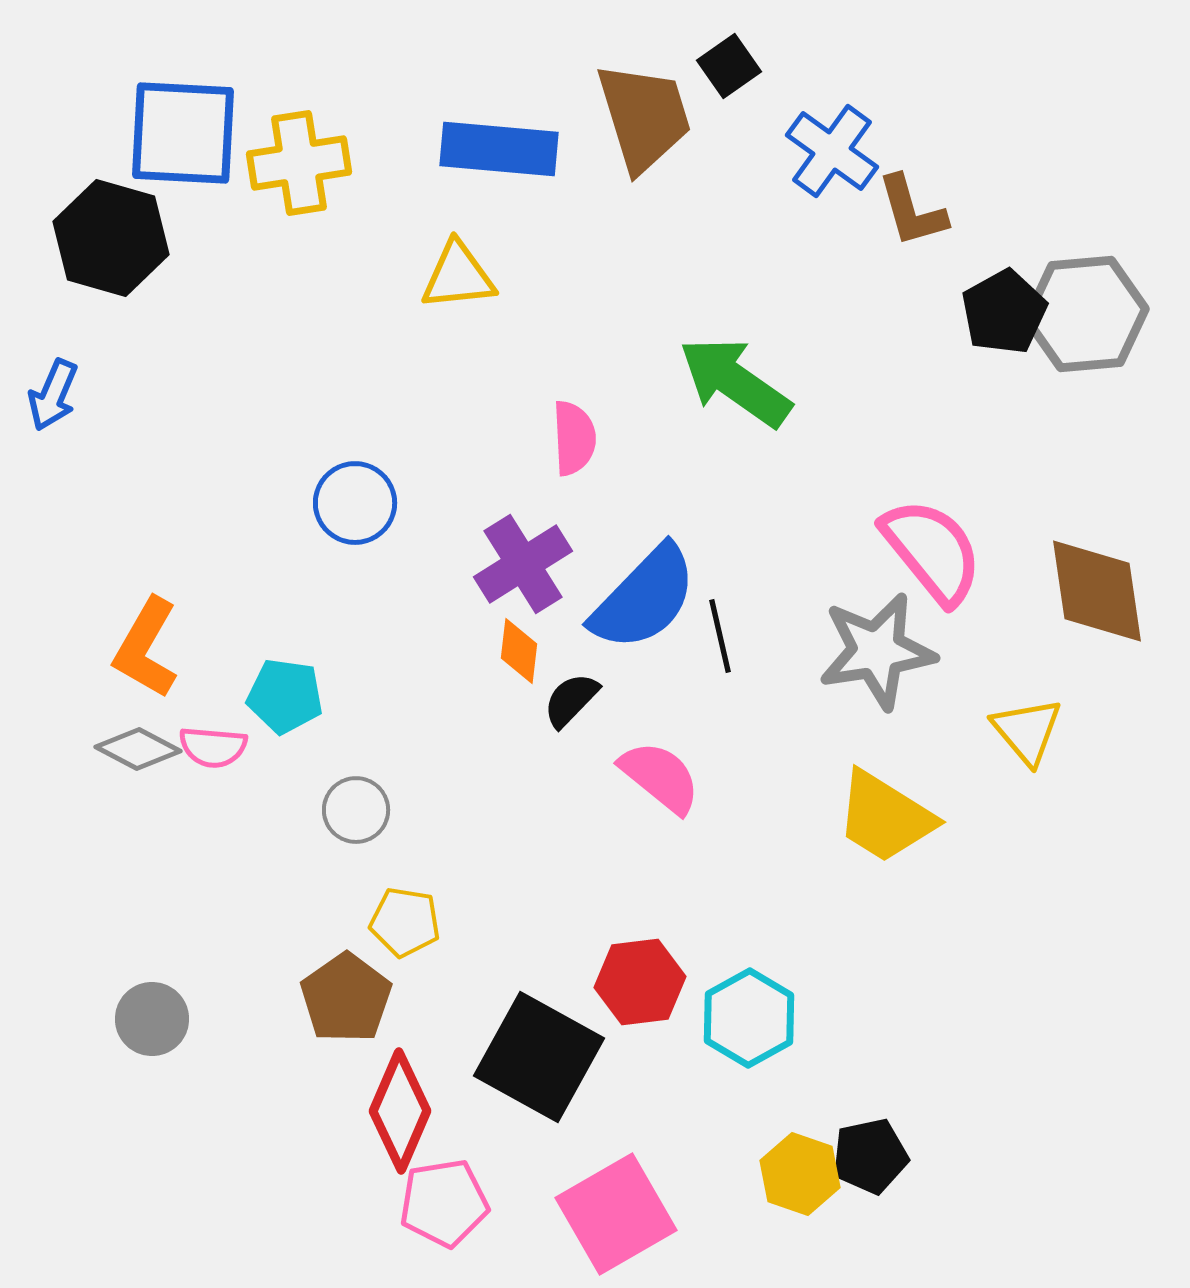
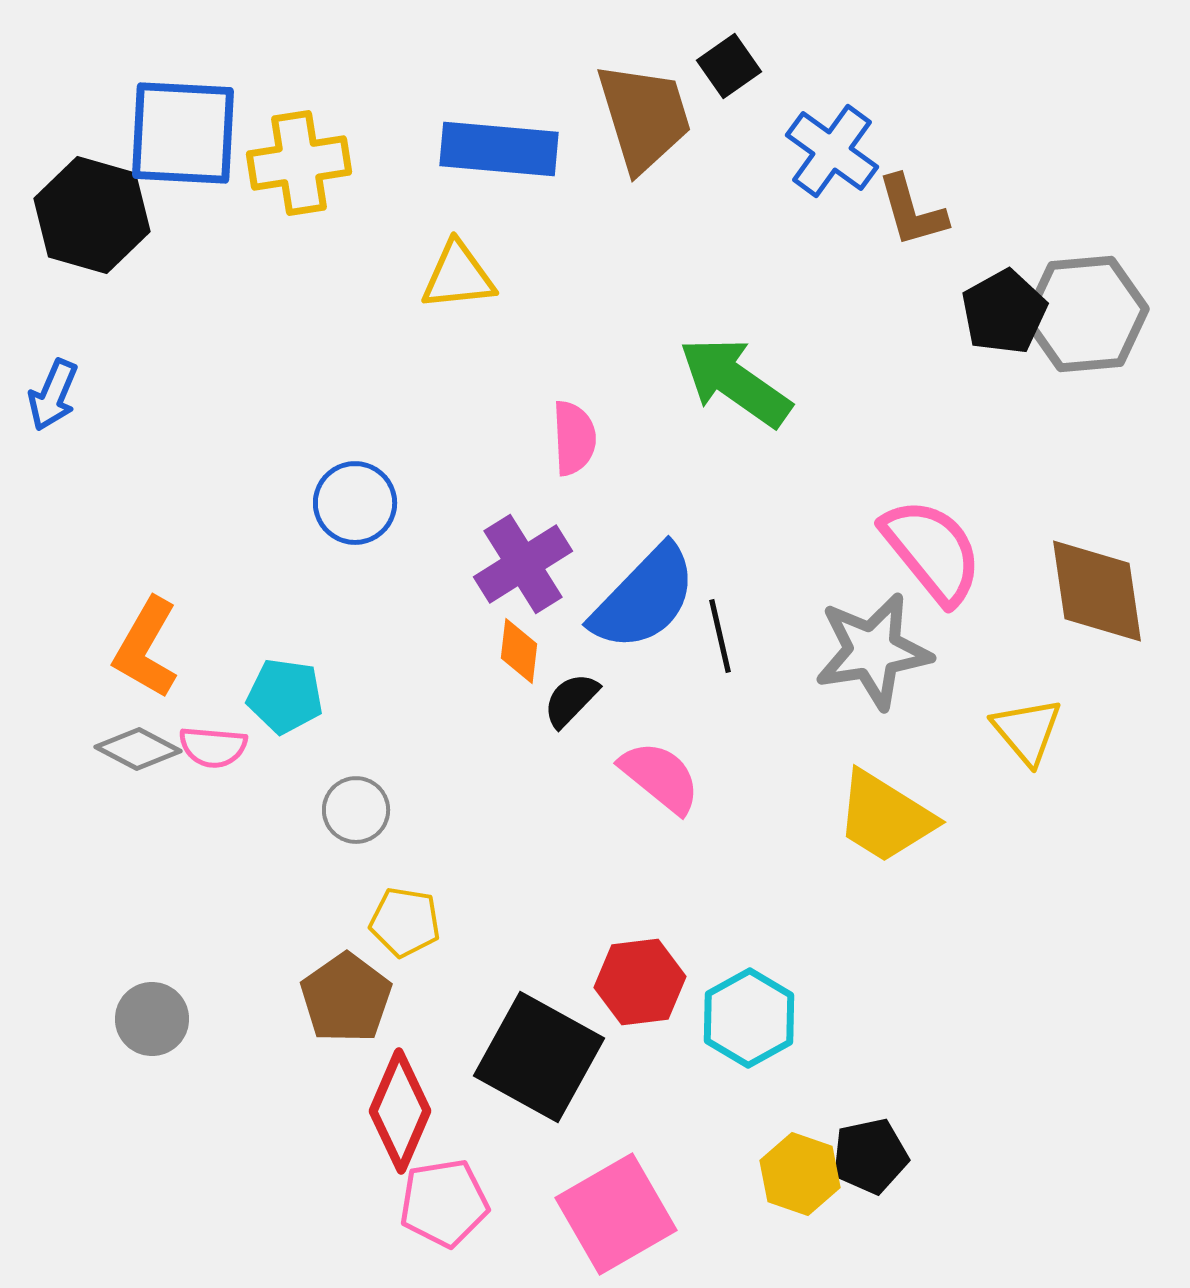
black hexagon at (111, 238): moved 19 px left, 23 px up
gray star at (877, 651): moved 4 px left
